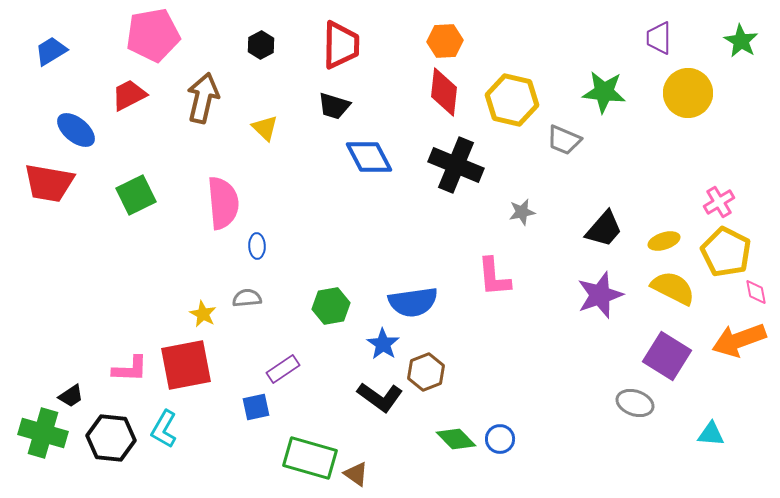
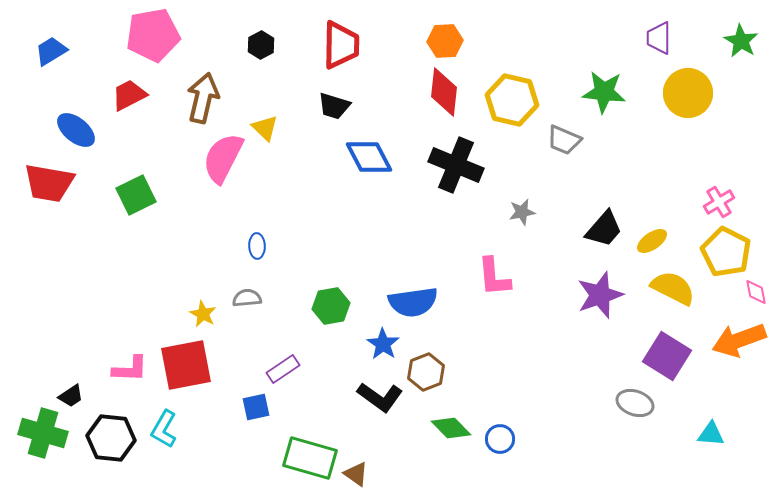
pink semicircle at (223, 203): moved 45 px up; rotated 148 degrees counterclockwise
yellow ellipse at (664, 241): moved 12 px left; rotated 16 degrees counterclockwise
green diamond at (456, 439): moved 5 px left, 11 px up
